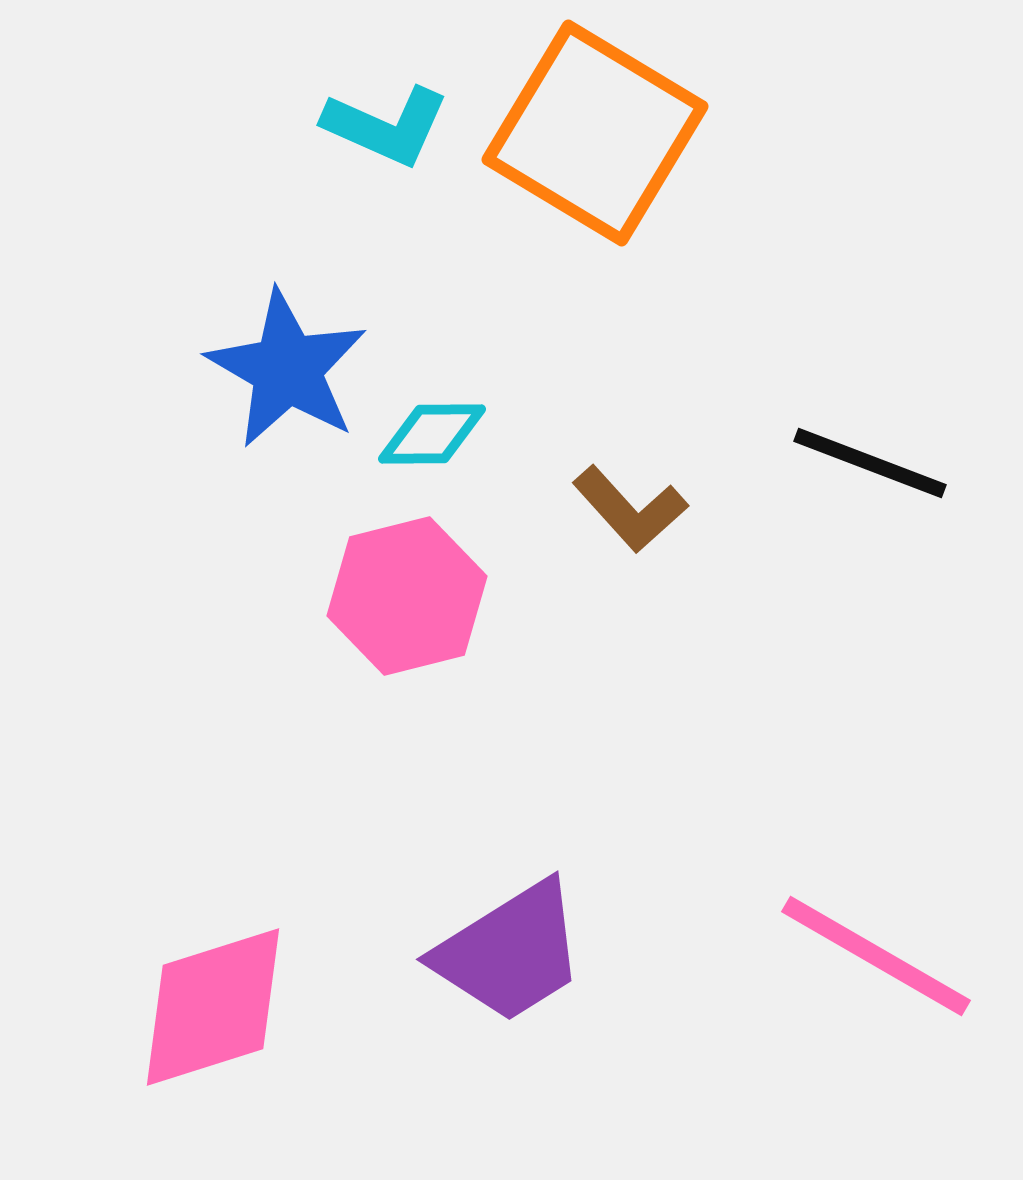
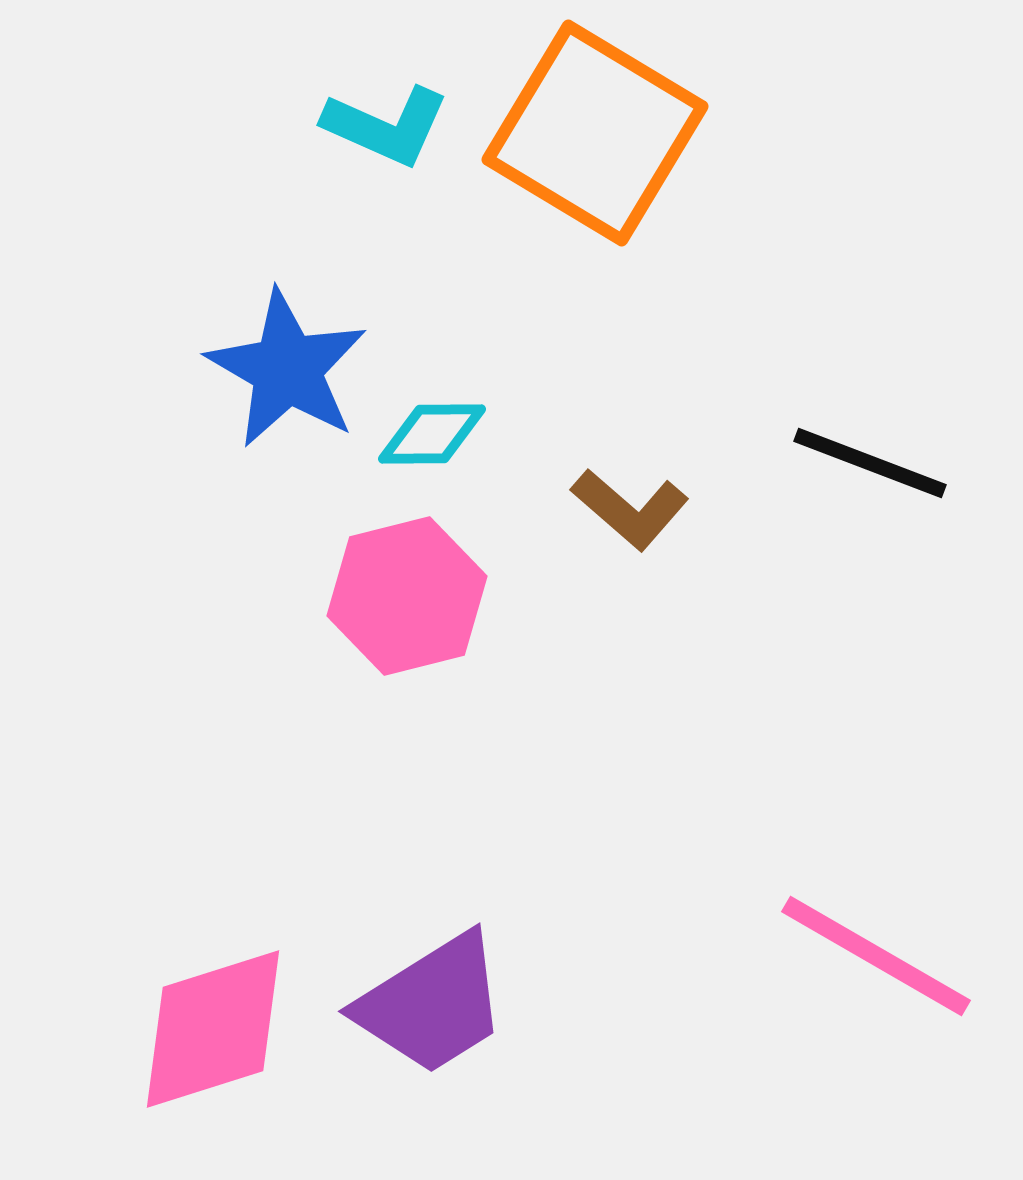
brown L-shape: rotated 7 degrees counterclockwise
purple trapezoid: moved 78 px left, 52 px down
pink diamond: moved 22 px down
